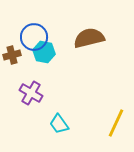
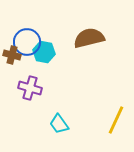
blue circle: moved 7 px left, 5 px down
brown cross: rotated 30 degrees clockwise
purple cross: moved 1 px left, 5 px up; rotated 15 degrees counterclockwise
yellow line: moved 3 px up
